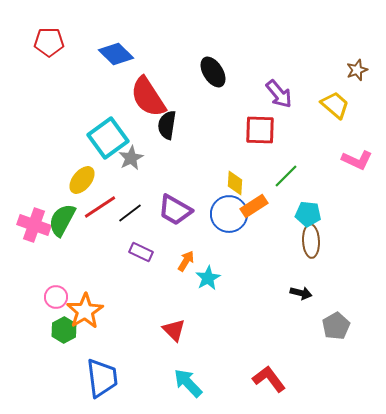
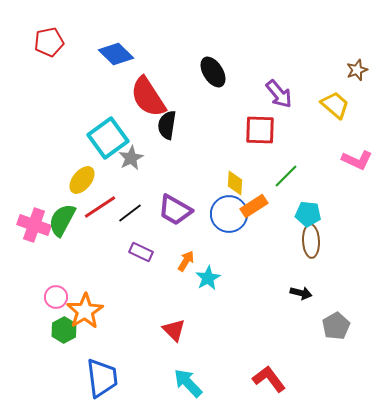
red pentagon: rotated 12 degrees counterclockwise
